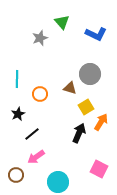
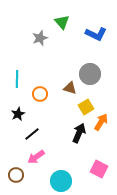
cyan circle: moved 3 px right, 1 px up
